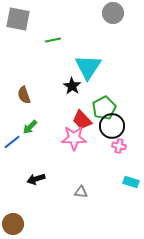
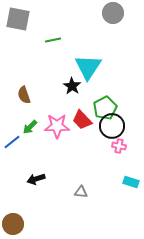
green pentagon: moved 1 px right
pink star: moved 17 px left, 12 px up
